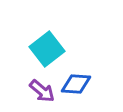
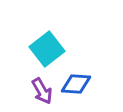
purple arrow: rotated 20 degrees clockwise
